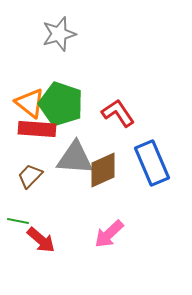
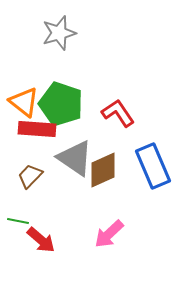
gray star: moved 1 px up
orange triangle: moved 6 px left, 1 px up
gray triangle: rotated 30 degrees clockwise
blue rectangle: moved 1 px right, 3 px down
